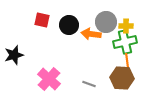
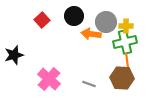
red square: rotated 35 degrees clockwise
black circle: moved 5 px right, 9 px up
